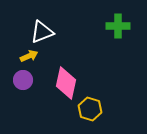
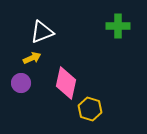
yellow arrow: moved 3 px right, 2 px down
purple circle: moved 2 px left, 3 px down
